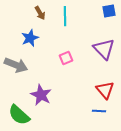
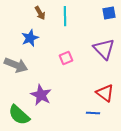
blue square: moved 2 px down
red triangle: moved 3 px down; rotated 12 degrees counterclockwise
blue line: moved 6 px left, 2 px down
